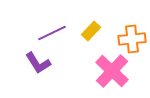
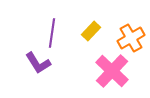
purple line: rotated 56 degrees counterclockwise
orange cross: moved 1 px left, 1 px up; rotated 24 degrees counterclockwise
